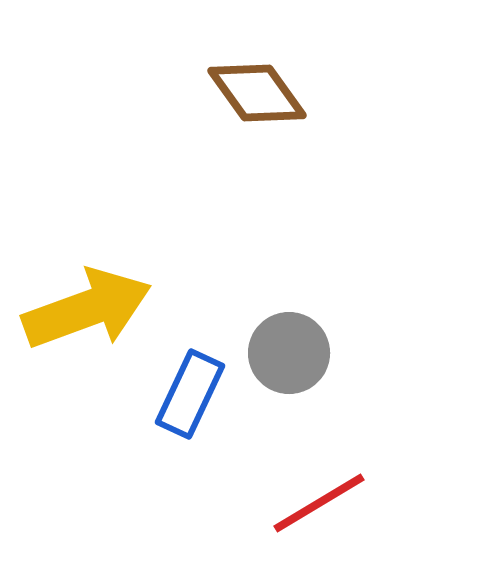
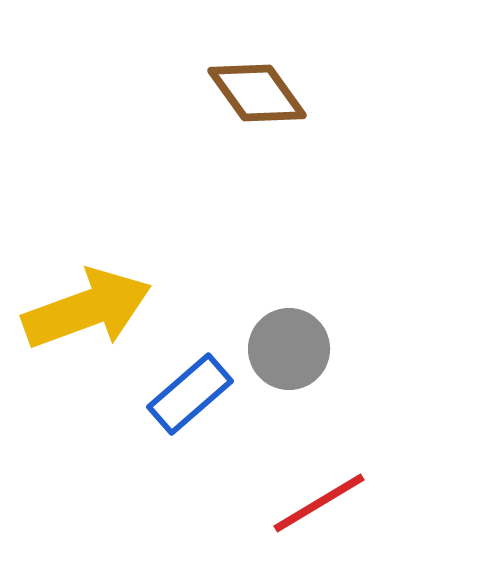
gray circle: moved 4 px up
blue rectangle: rotated 24 degrees clockwise
